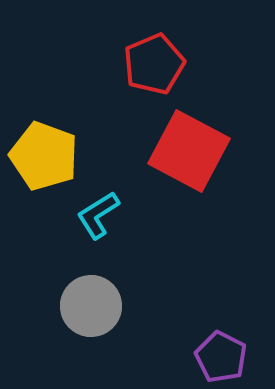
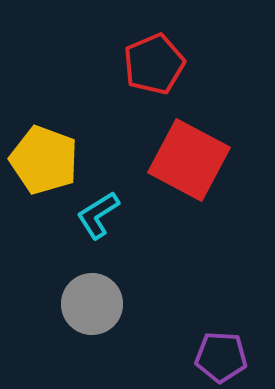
red square: moved 9 px down
yellow pentagon: moved 4 px down
gray circle: moved 1 px right, 2 px up
purple pentagon: rotated 24 degrees counterclockwise
